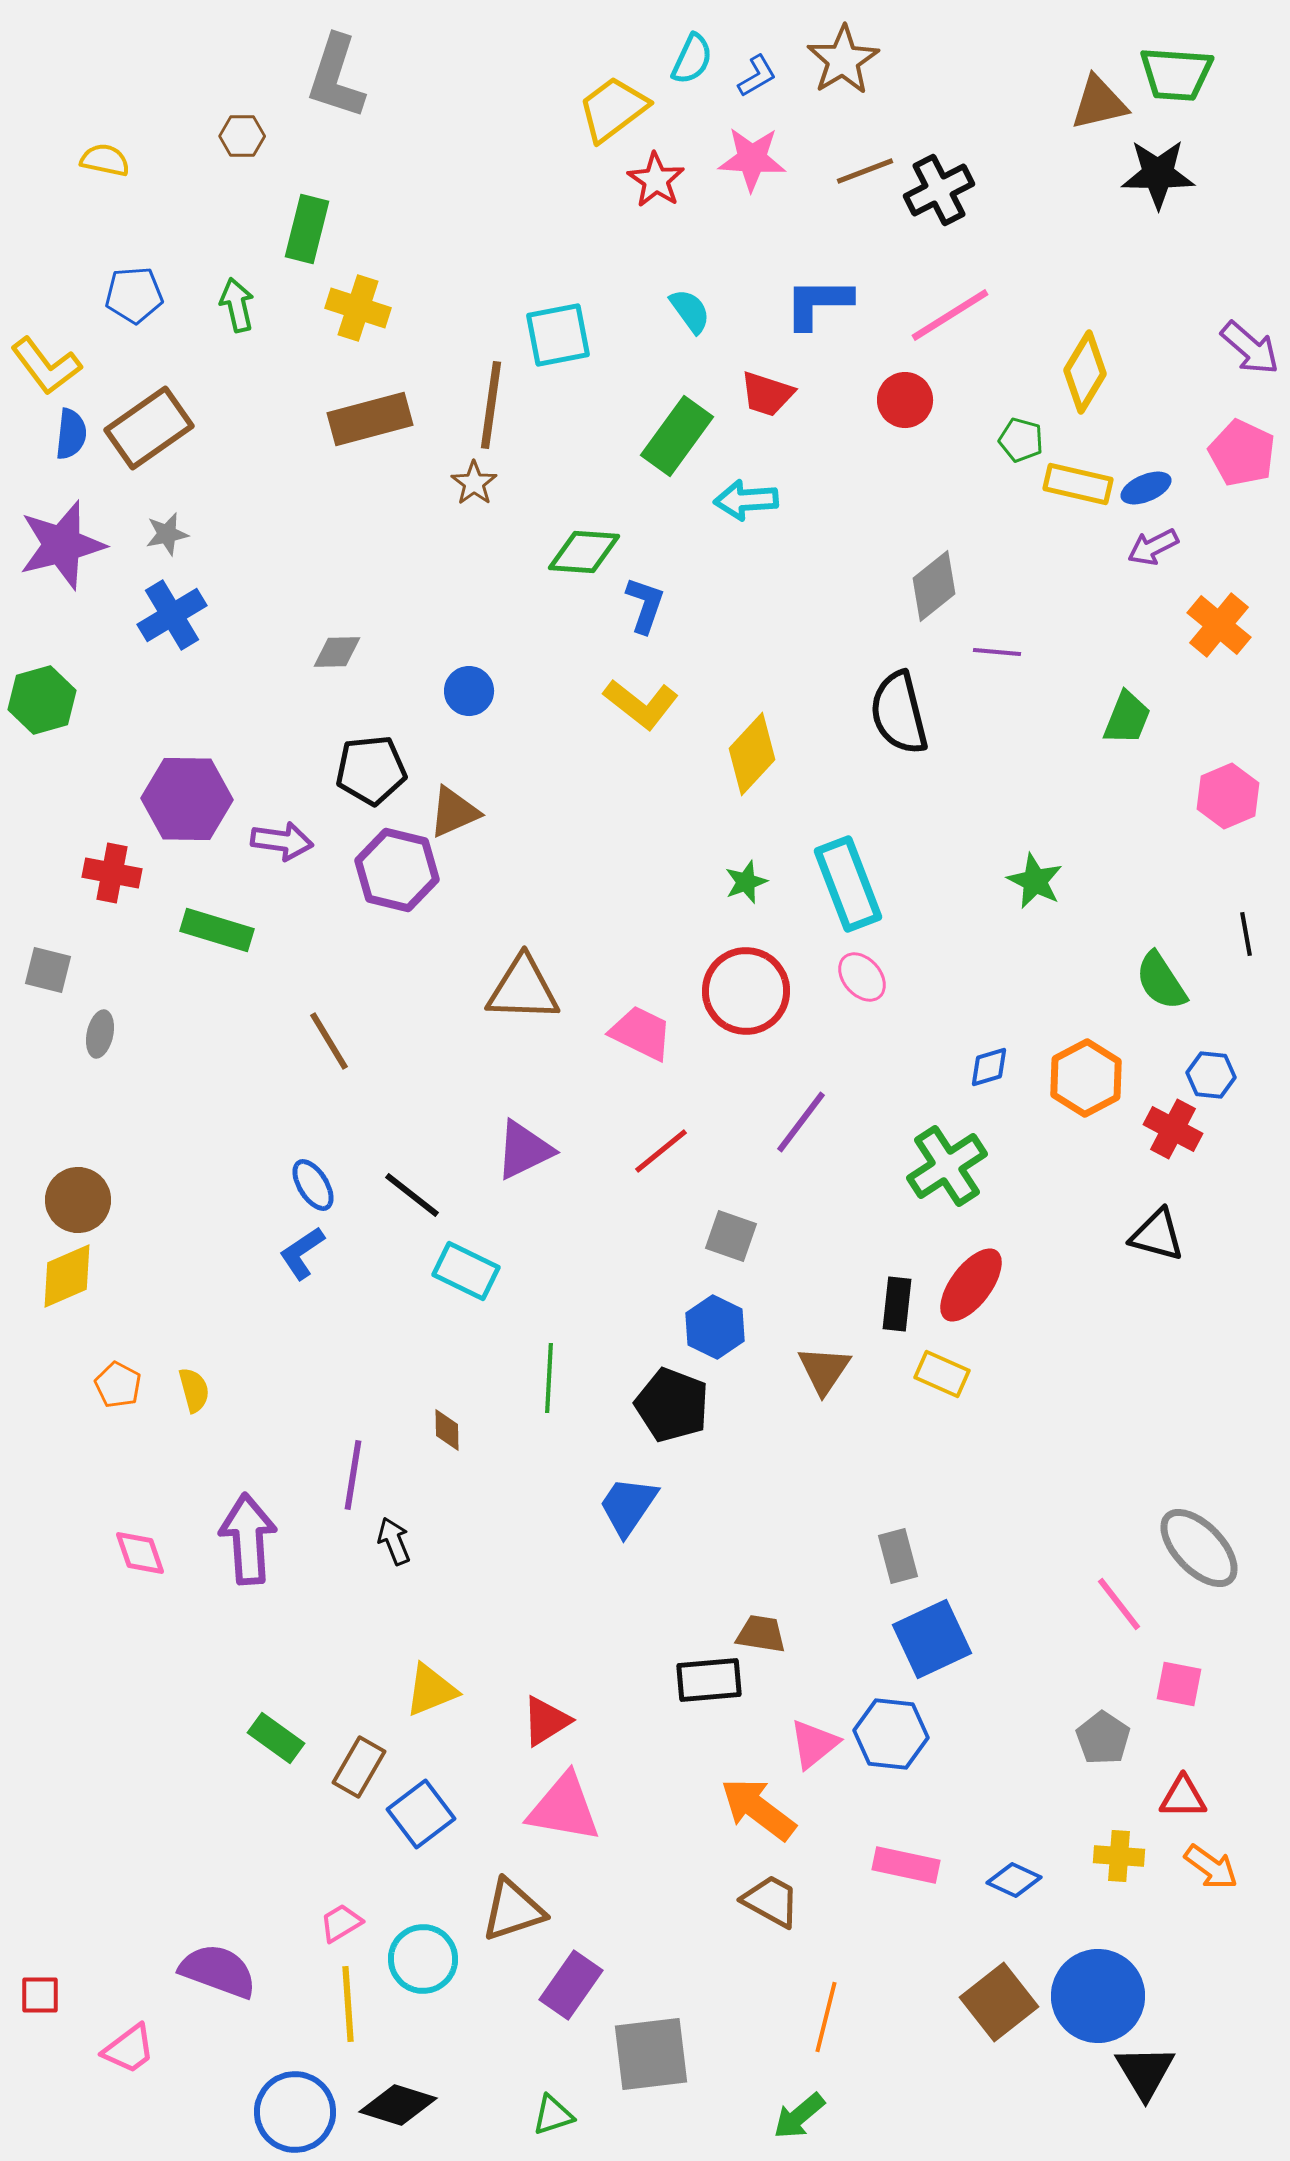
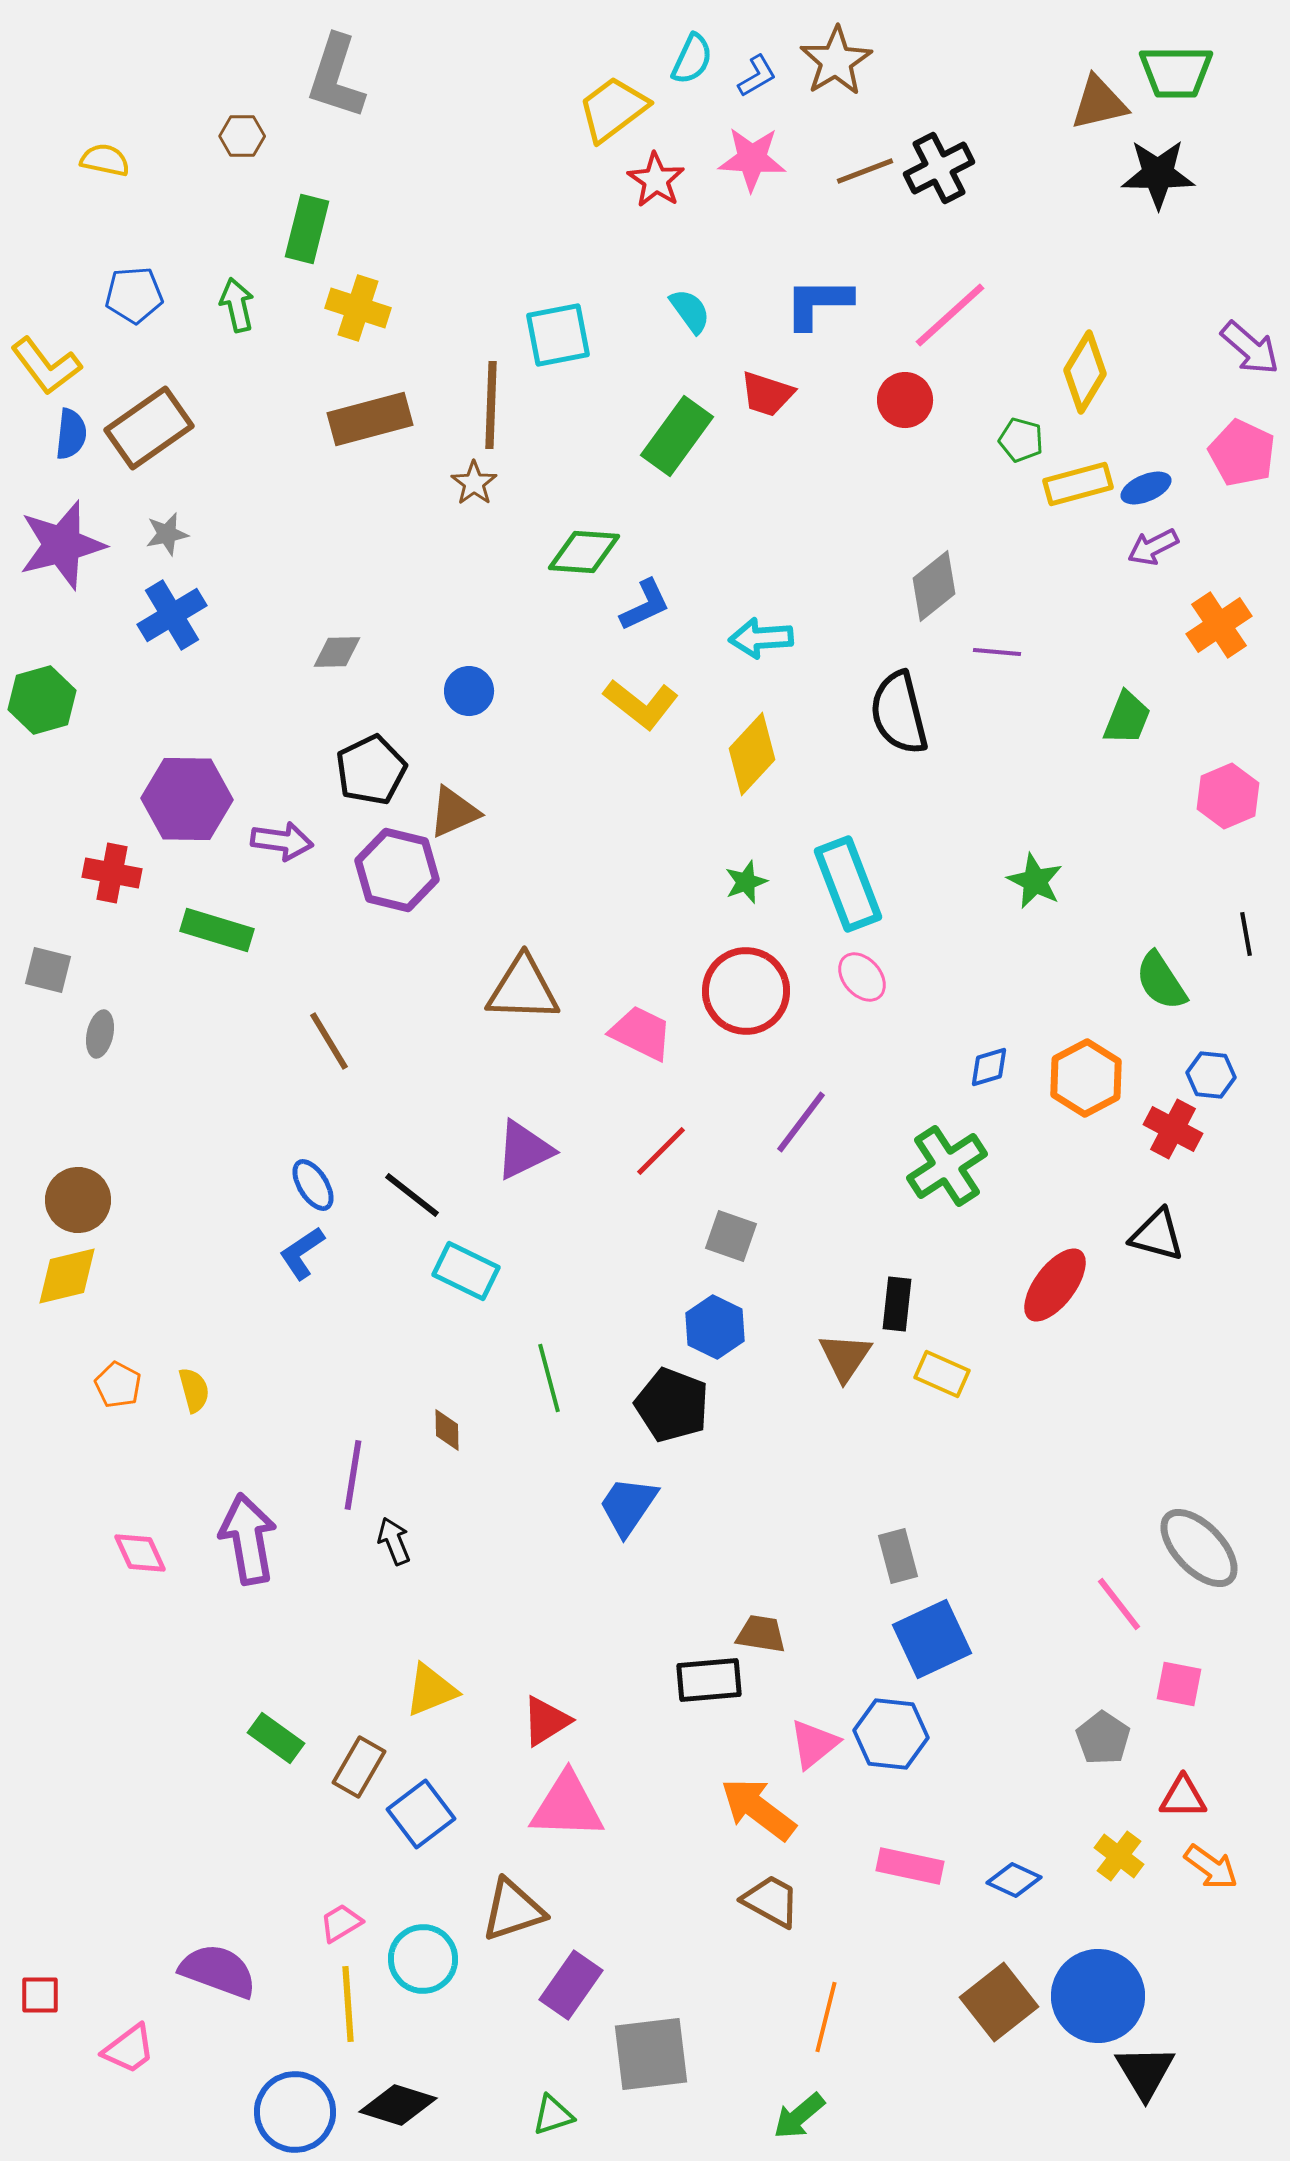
brown star at (843, 60): moved 7 px left, 1 px down
green trapezoid at (1176, 74): moved 2 px up; rotated 4 degrees counterclockwise
black cross at (939, 190): moved 22 px up
pink line at (950, 315): rotated 10 degrees counterclockwise
brown line at (491, 405): rotated 6 degrees counterclockwise
yellow rectangle at (1078, 484): rotated 28 degrees counterclockwise
cyan arrow at (746, 500): moved 15 px right, 138 px down
blue L-shape at (645, 605): rotated 46 degrees clockwise
orange cross at (1219, 625): rotated 16 degrees clockwise
black pentagon at (371, 770): rotated 20 degrees counterclockwise
red line at (661, 1151): rotated 6 degrees counterclockwise
yellow diamond at (67, 1276): rotated 10 degrees clockwise
red ellipse at (971, 1285): moved 84 px right
brown triangle at (824, 1370): moved 21 px right, 13 px up
green line at (549, 1378): rotated 18 degrees counterclockwise
purple arrow at (248, 1539): rotated 6 degrees counterclockwise
pink diamond at (140, 1553): rotated 6 degrees counterclockwise
pink triangle at (564, 1808): moved 3 px right, 2 px up; rotated 8 degrees counterclockwise
yellow cross at (1119, 1856): rotated 33 degrees clockwise
pink rectangle at (906, 1865): moved 4 px right, 1 px down
